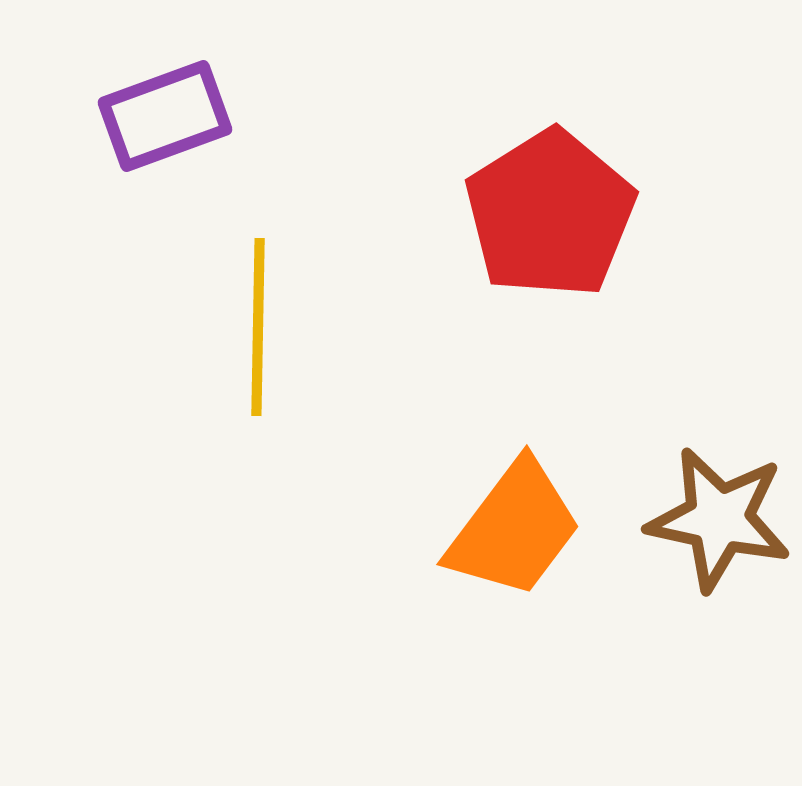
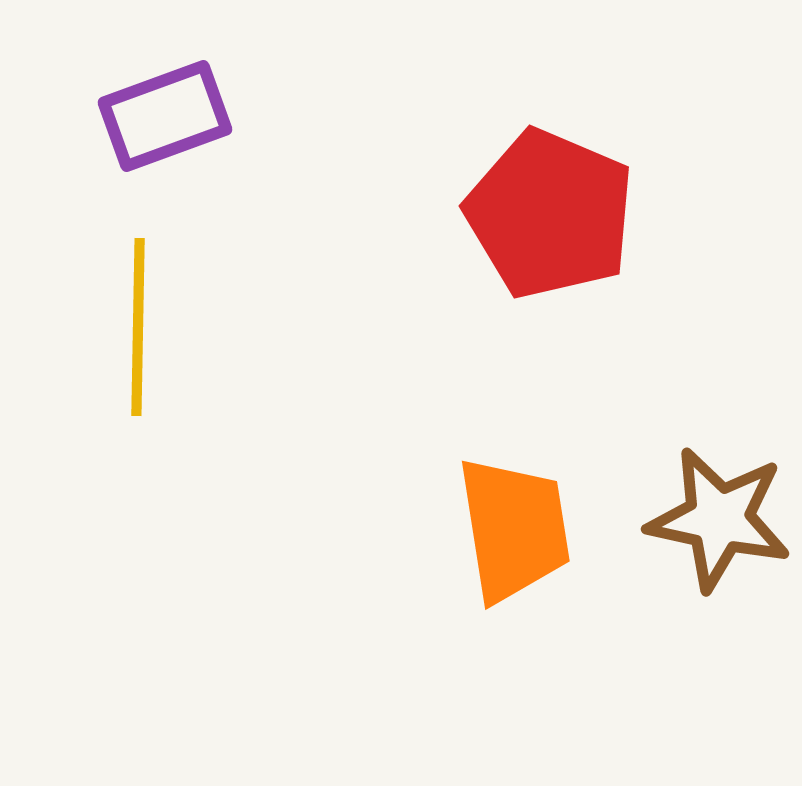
red pentagon: rotated 17 degrees counterclockwise
yellow line: moved 120 px left
orange trapezoid: rotated 46 degrees counterclockwise
